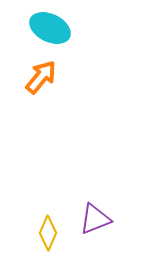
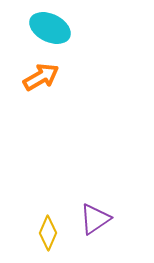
orange arrow: rotated 21 degrees clockwise
purple triangle: rotated 12 degrees counterclockwise
